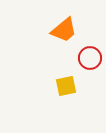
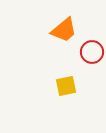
red circle: moved 2 px right, 6 px up
